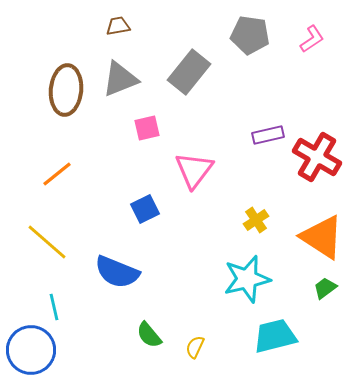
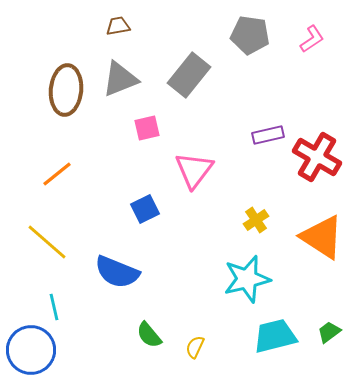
gray rectangle: moved 3 px down
green trapezoid: moved 4 px right, 44 px down
